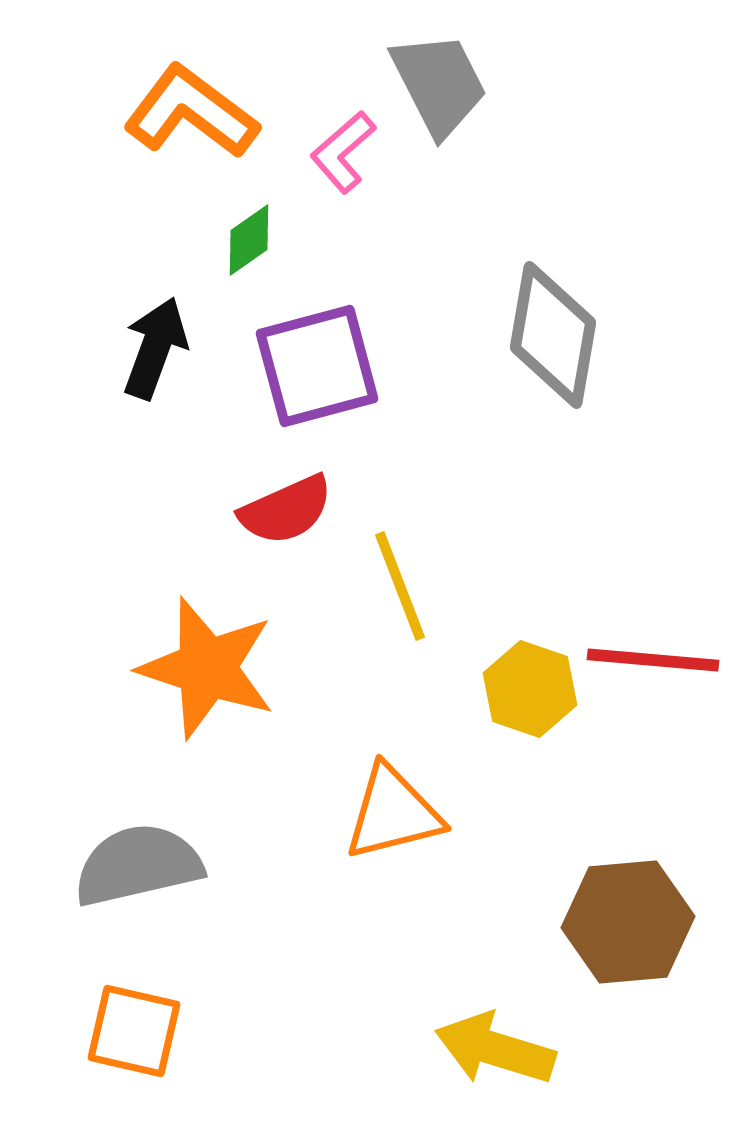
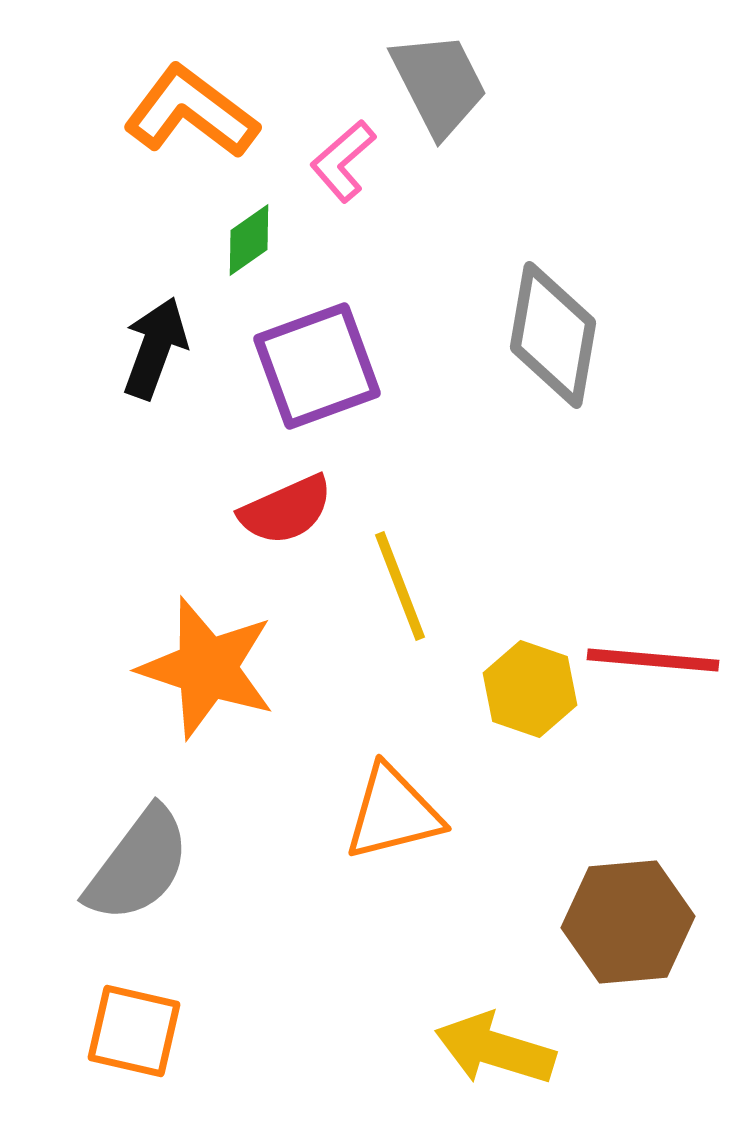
pink L-shape: moved 9 px down
purple square: rotated 5 degrees counterclockwise
gray semicircle: rotated 140 degrees clockwise
